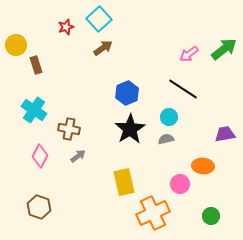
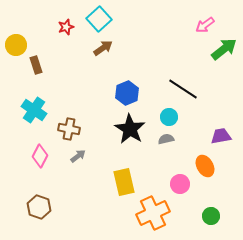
pink arrow: moved 16 px right, 29 px up
black star: rotated 8 degrees counterclockwise
purple trapezoid: moved 4 px left, 2 px down
orange ellipse: moved 2 px right; rotated 55 degrees clockwise
